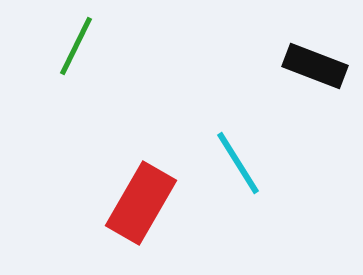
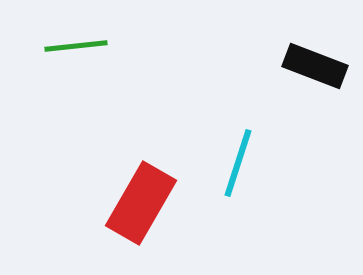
green line: rotated 58 degrees clockwise
cyan line: rotated 50 degrees clockwise
